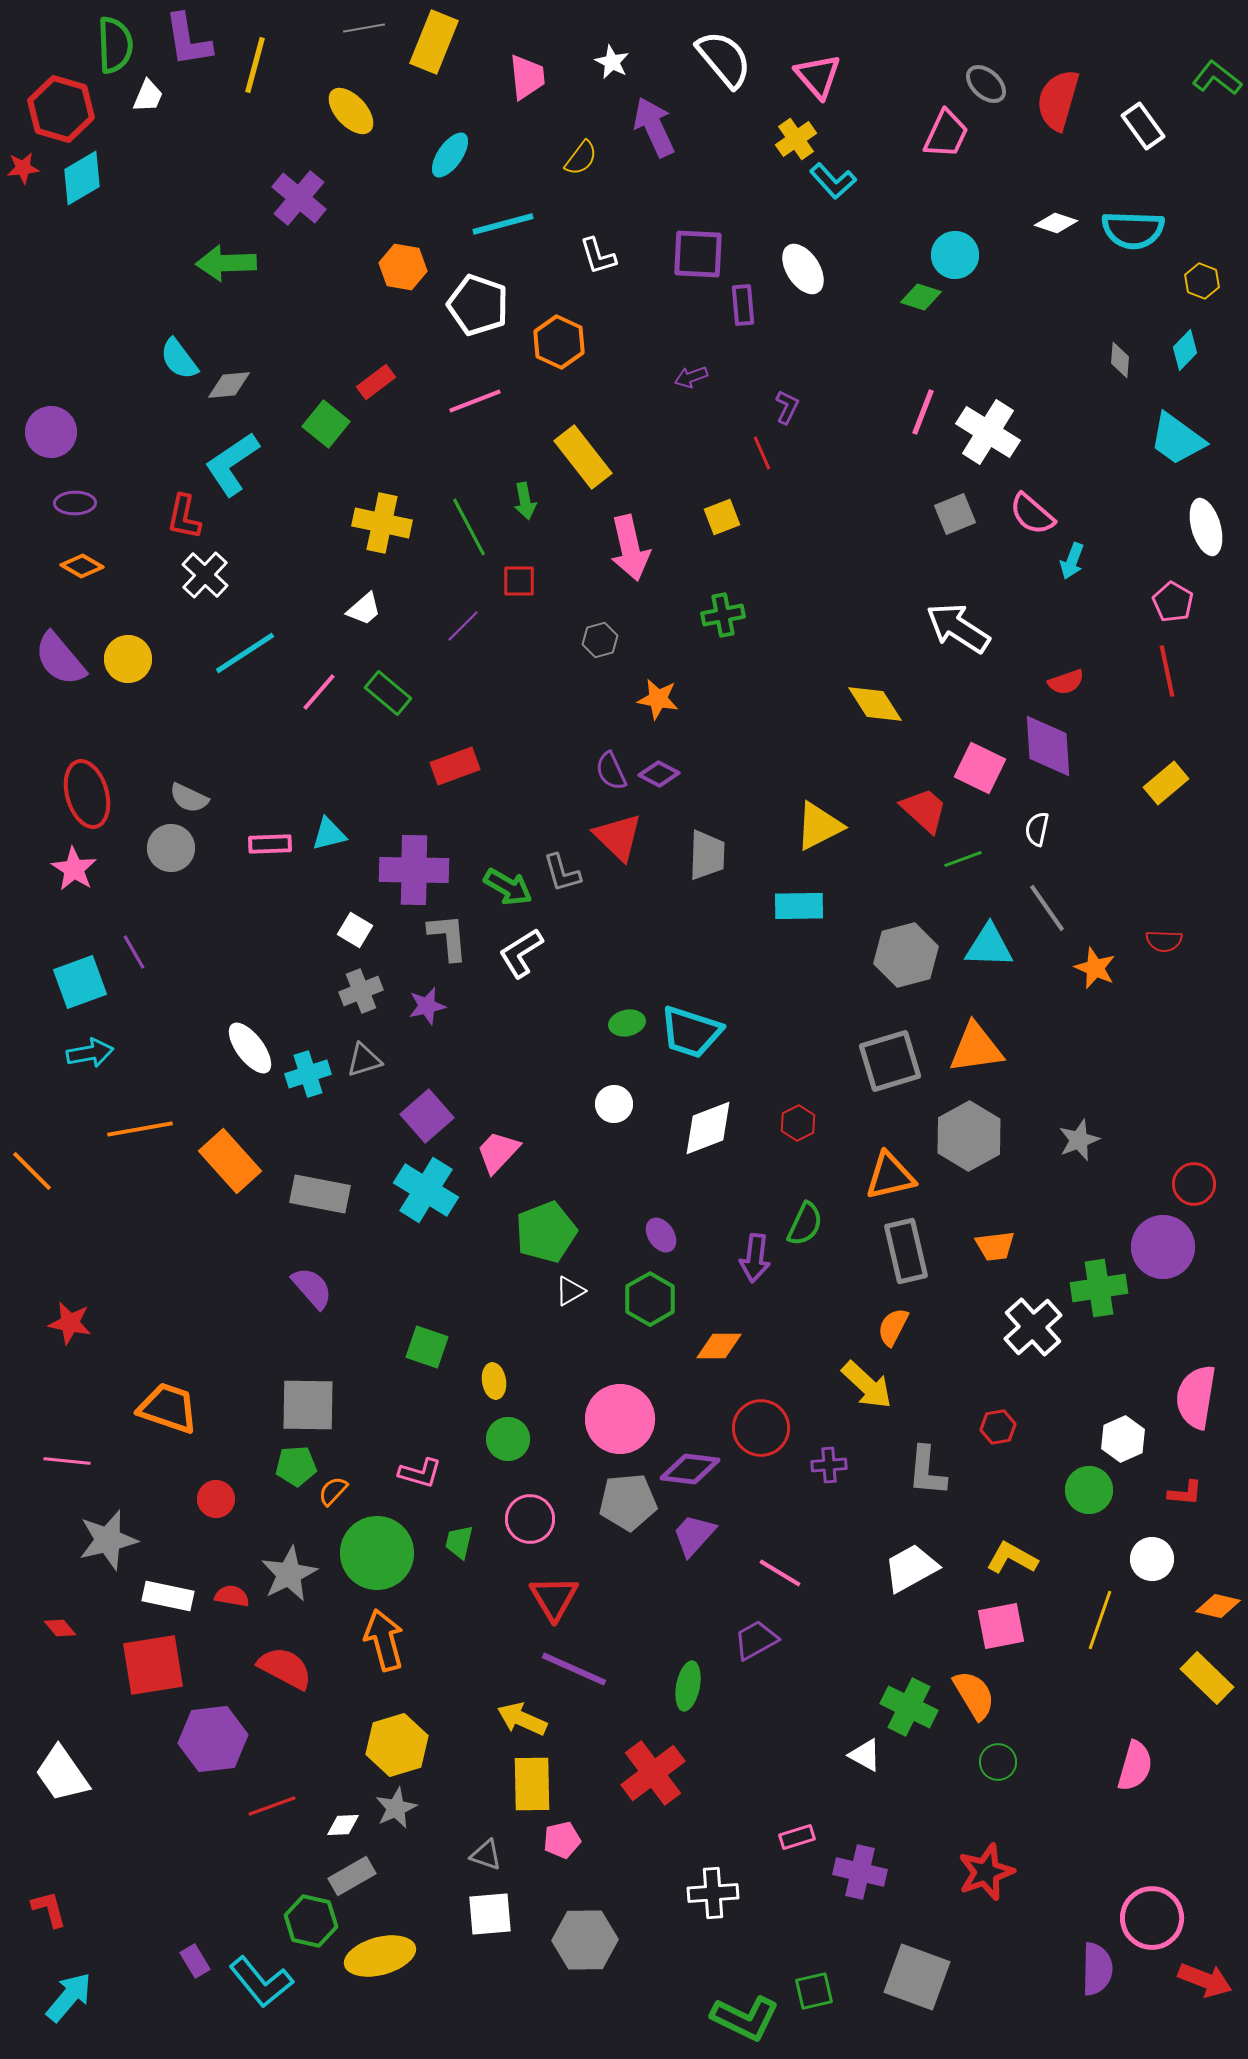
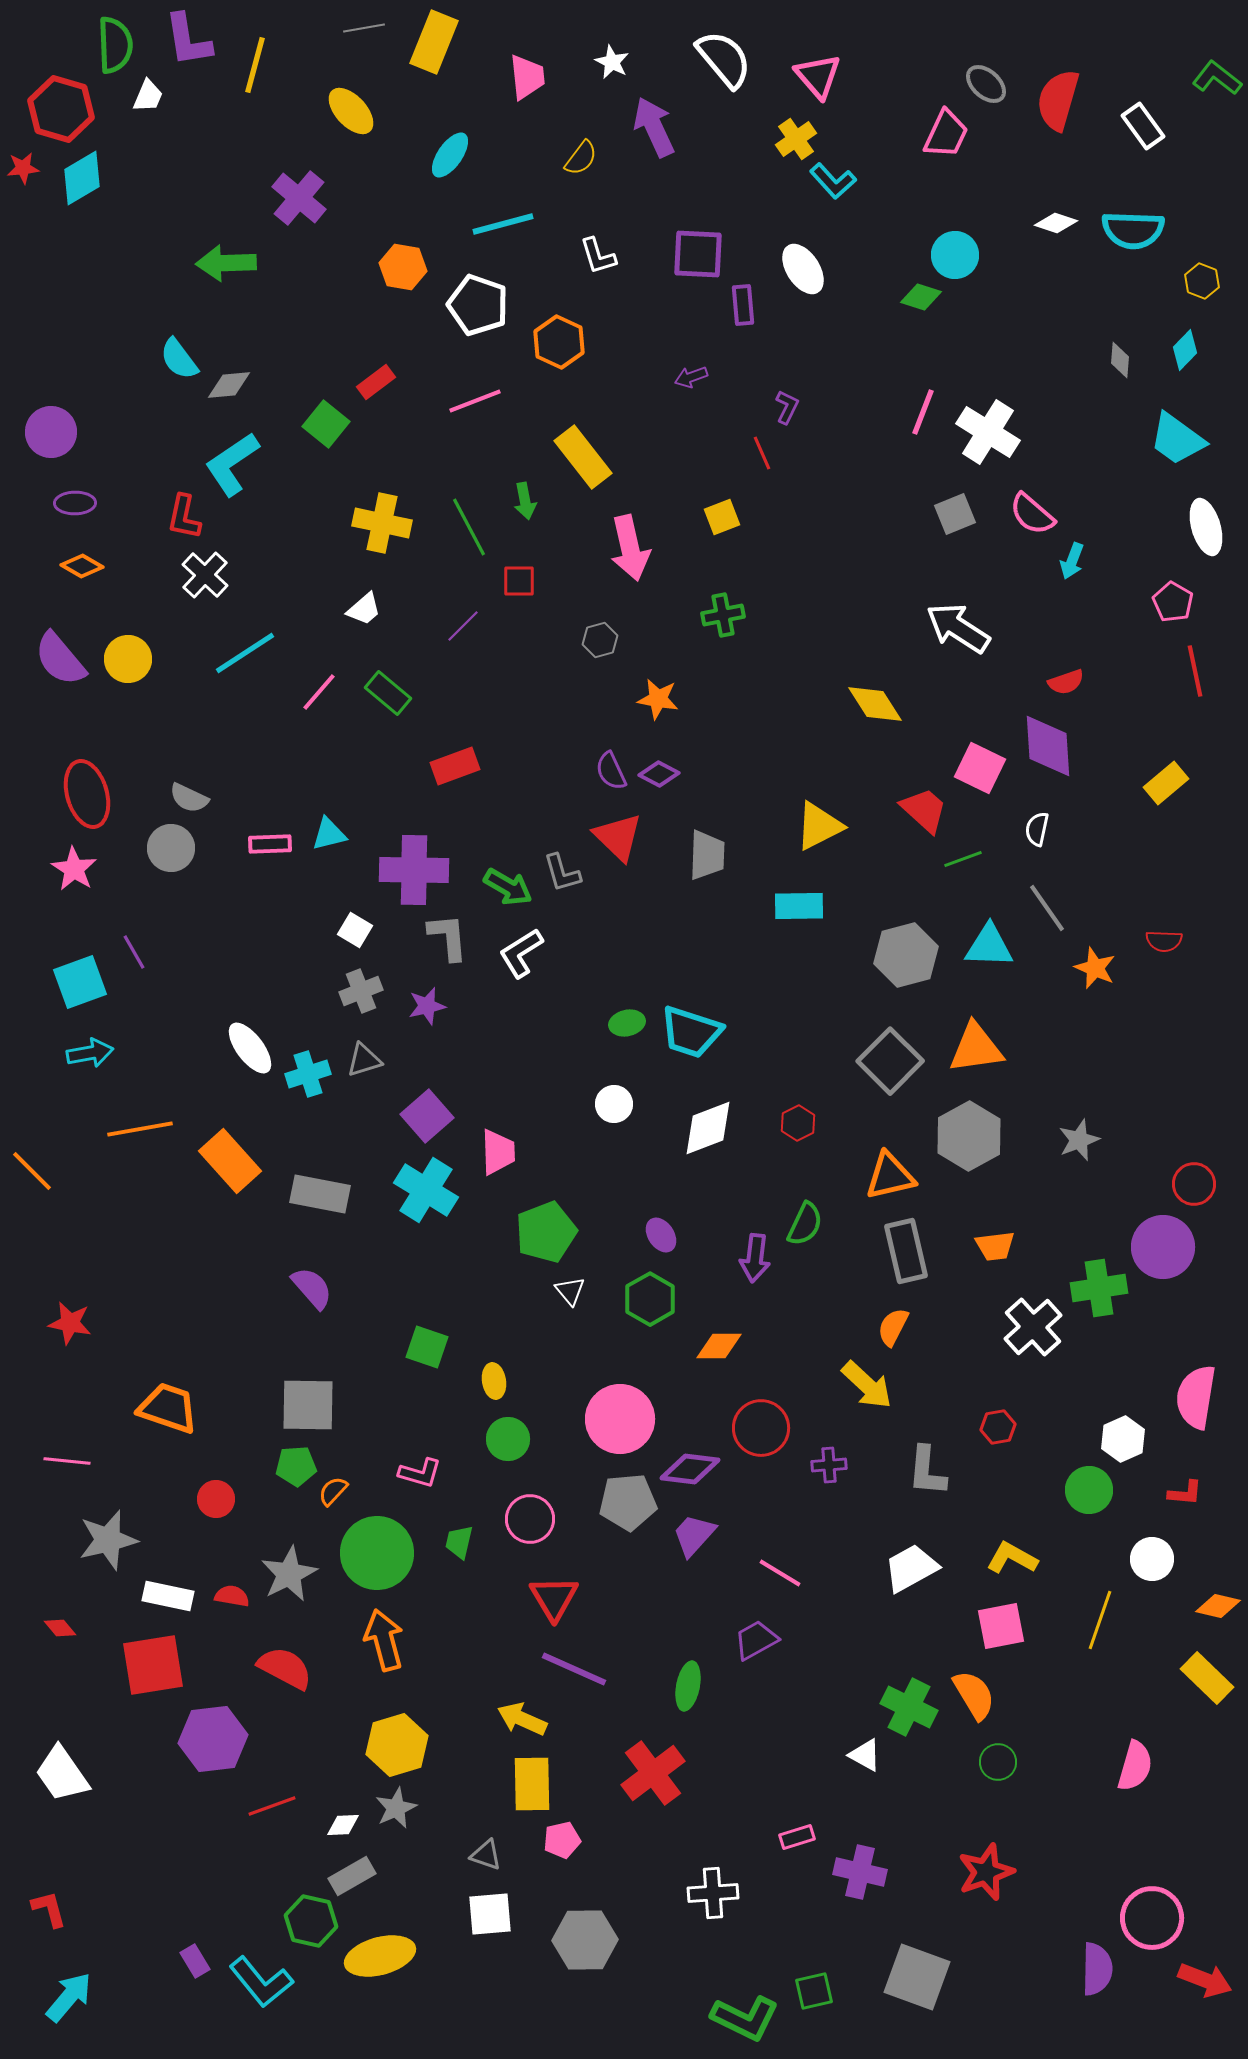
red line at (1167, 671): moved 28 px right
gray square at (890, 1061): rotated 28 degrees counterclockwise
pink trapezoid at (498, 1152): rotated 135 degrees clockwise
white triangle at (570, 1291): rotated 40 degrees counterclockwise
